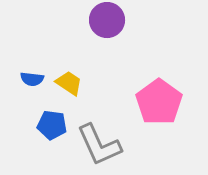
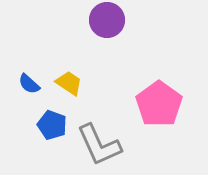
blue semicircle: moved 3 px left, 5 px down; rotated 35 degrees clockwise
pink pentagon: moved 2 px down
blue pentagon: rotated 12 degrees clockwise
